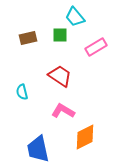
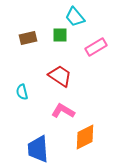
blue trapezoid: rotated 8 degrees clockwise
